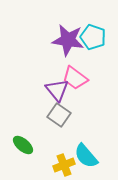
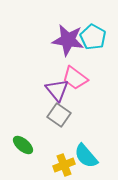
cyan pentagon: rotated 10 degrees clockwise
